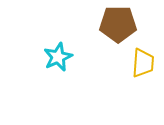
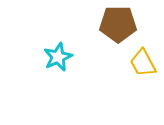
yellow trapezoid: rotated 148 degrees clockwise
